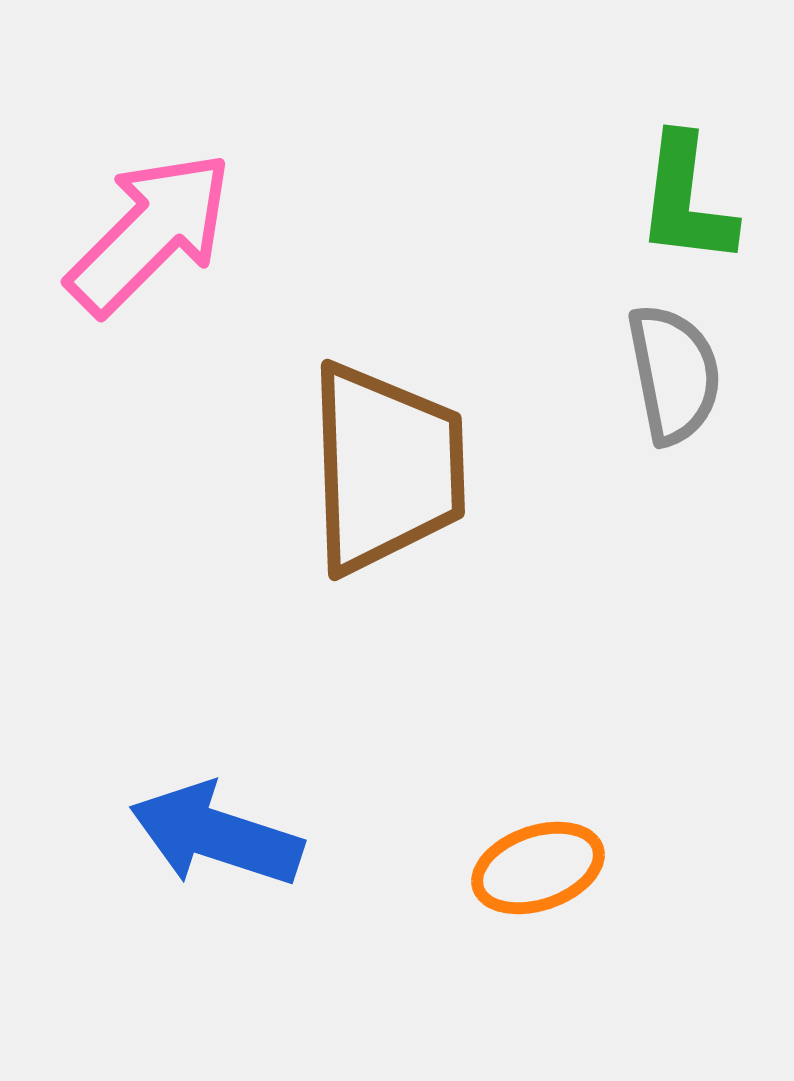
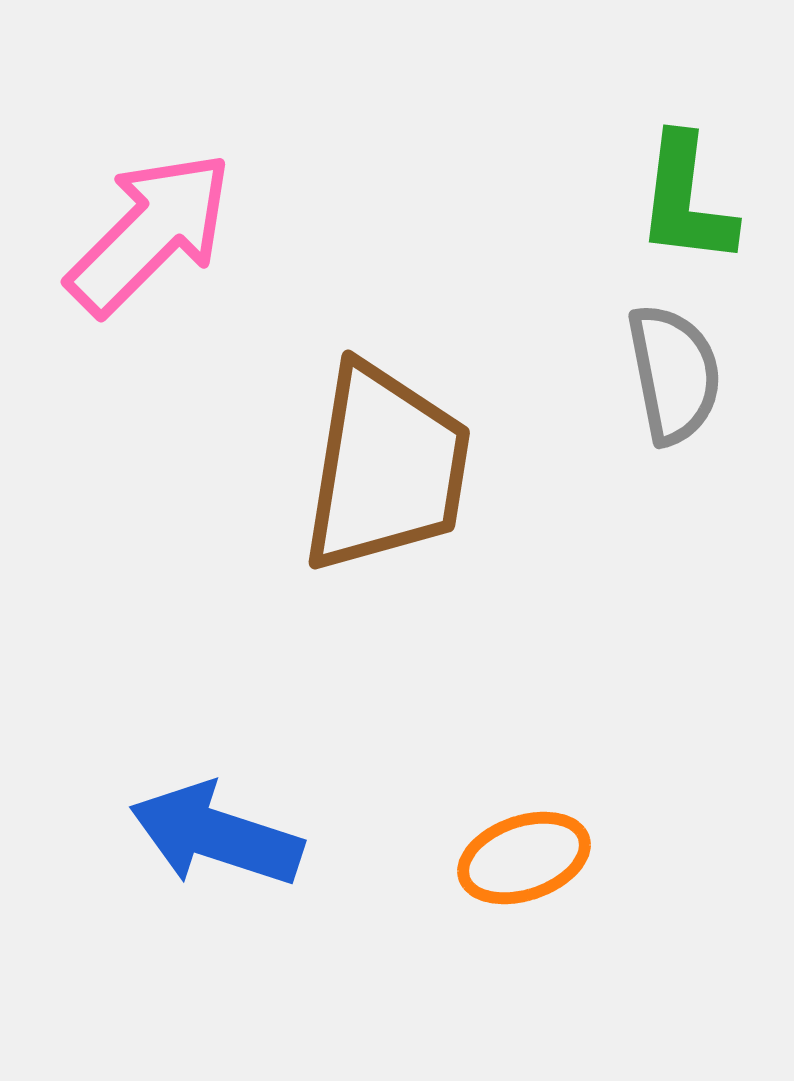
brown trapezoid: rotated 11 degrees clockwise
orange ellipse: moved 14 px left, 10 px up
